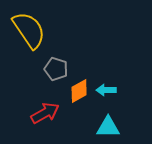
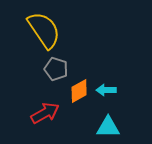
yellow semicircle: moved 15 px right
